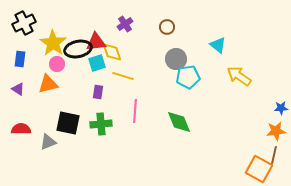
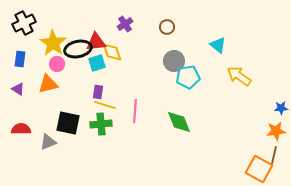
gray circle: moved 2 px left, 2 px down
yellow line: moved 18 px left, 29 px down
